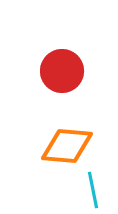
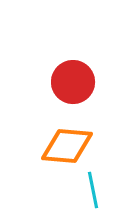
red circle: moved 11 px right, 11 px down
